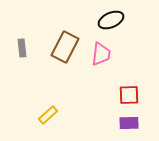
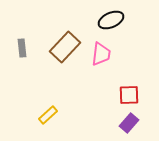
brown rectangle: rotated 16 degrees clockwise
purple rectangle: rotated 48 degrees counterclockwise
